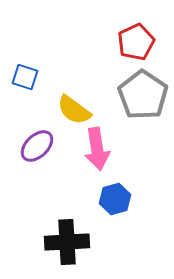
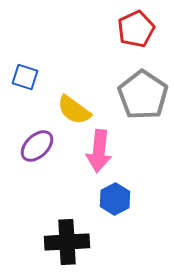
red pentagon: moved 13 px up
pink arrow: moved 2 px right, 2 px down; rotated 15 degrees clockwise
blue hexagon: rotated 12 degrees counterclockwise
